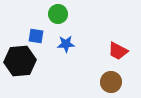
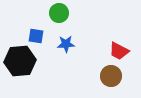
green circle: moved 1 px right, 1 px up
red trapezoid: moved 1 px right
brown circle: moved 6 px up
